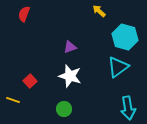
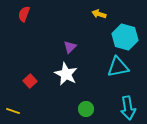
yellow arrow: moved 3 px down; rotated 24 degrees counterclockwise
purple triangle: rotated 24 degrees counterclockwise
cyan triangle: rotated 25 degrees clockwise
white star: moved 4 px left, 2 px up; rotated 10 degrees clockwise
yellow line: moved 11 px down
green circle: moved 22 px right
